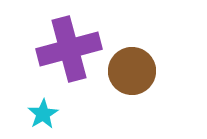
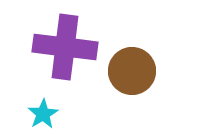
purple cross: moved 4 px left, 2 px up; rotated 22 degrees clockwise
